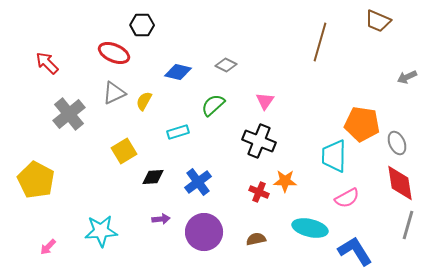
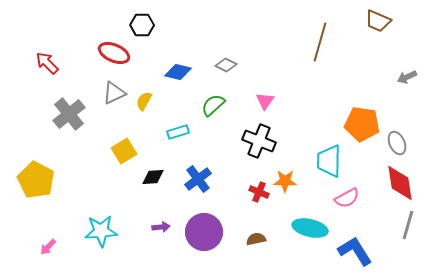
cyan trapezoid: moved 5 px left, 5 px down
blue cross: moved 3 px up
purple arrow: moved 8 px down
